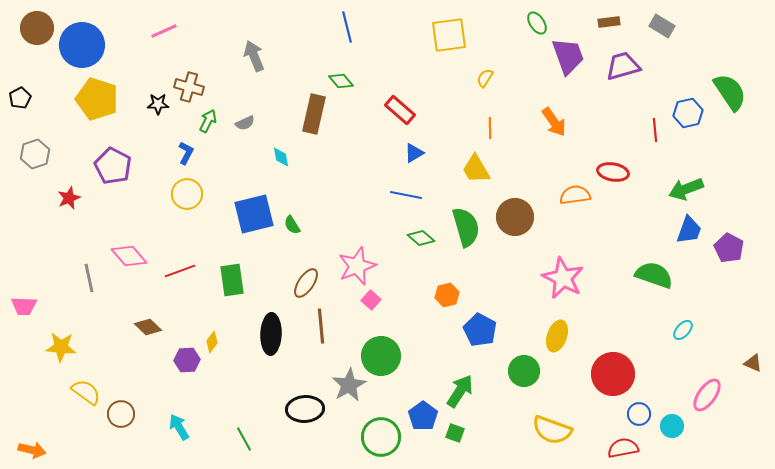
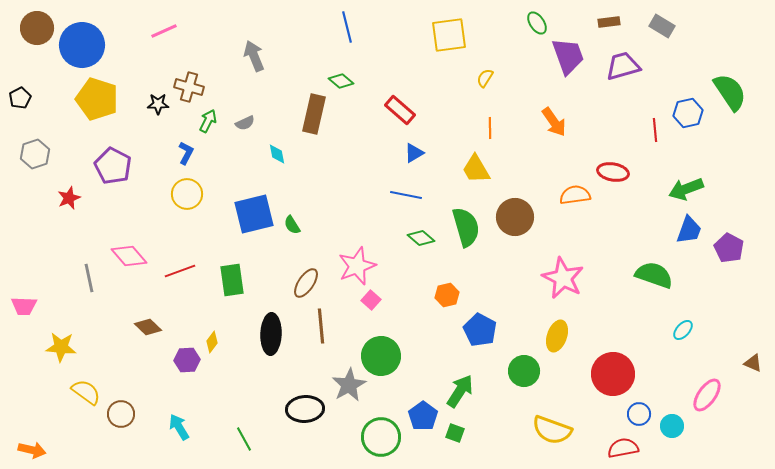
green diamond at (341, 81): rotated 10 degrees counterclockwise
cyan diamond at (281, 157): moved 4 px left, 3 px up
